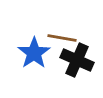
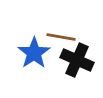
brown line: moved 1 px left, 1 px up
